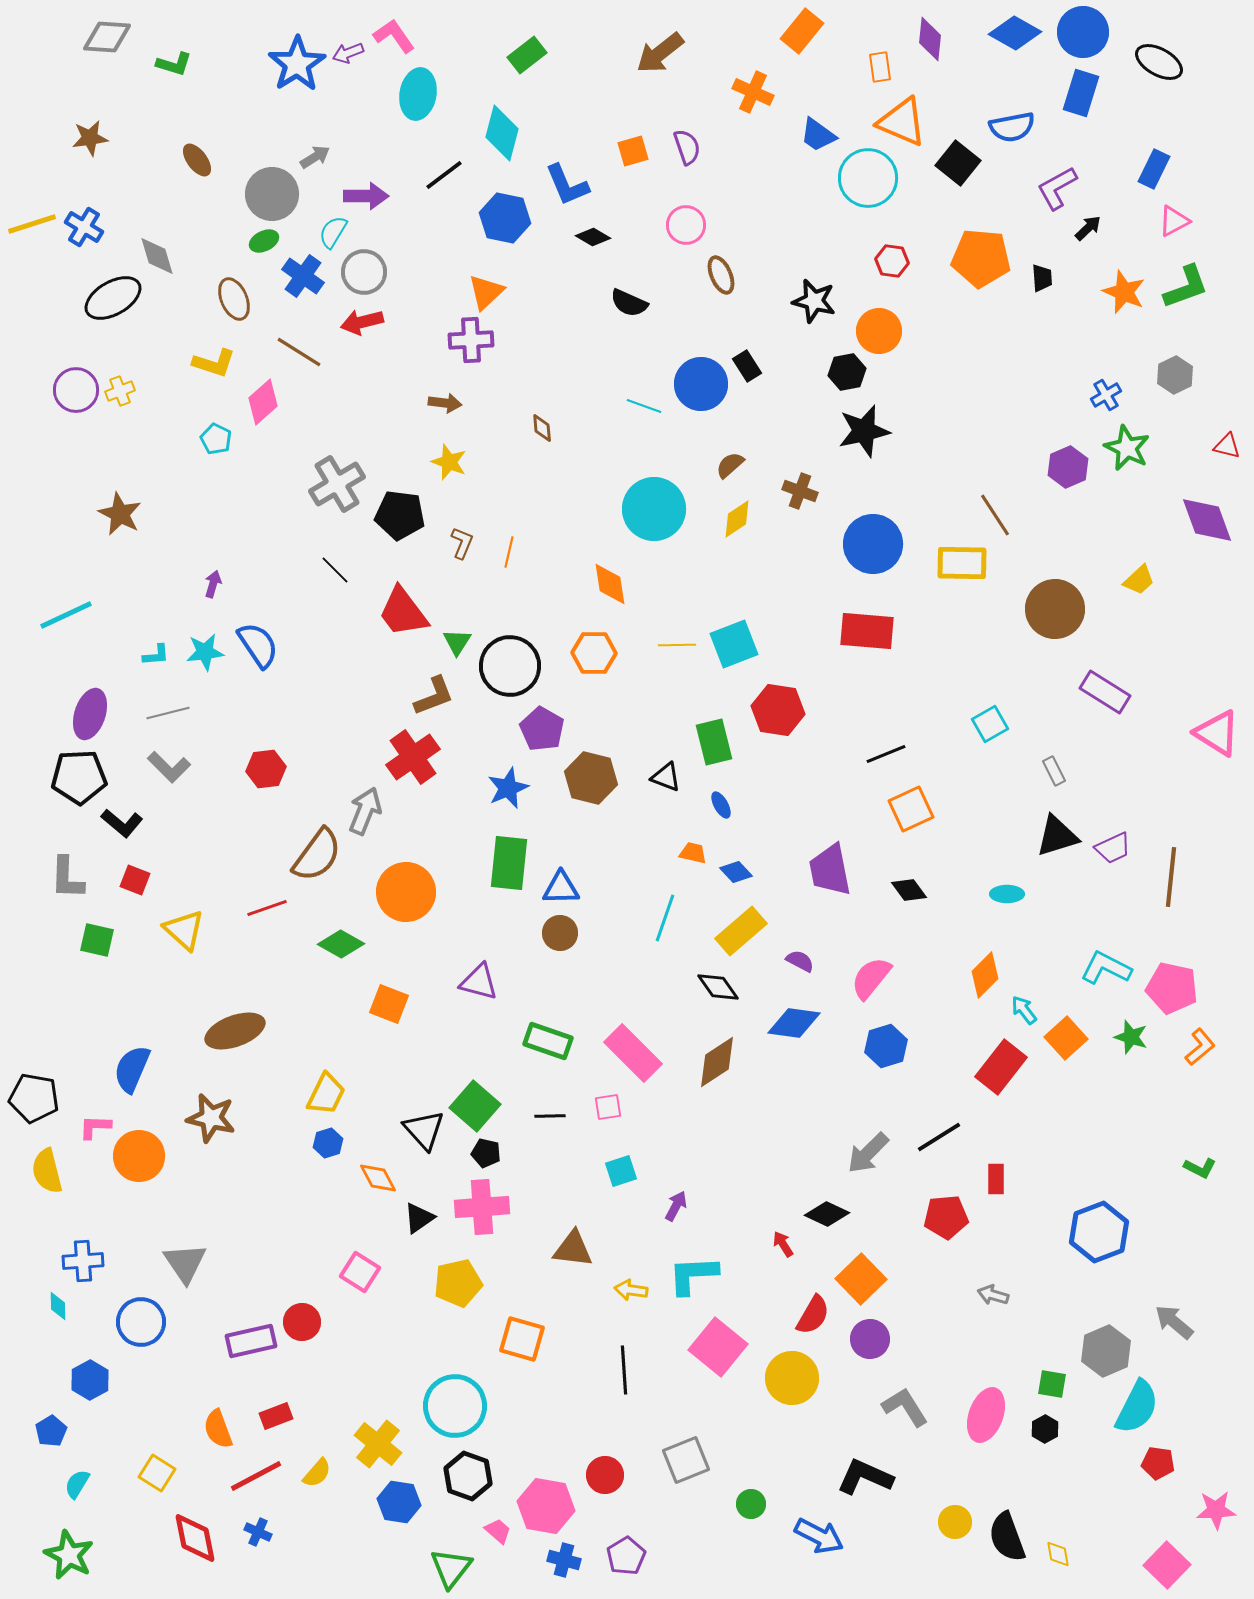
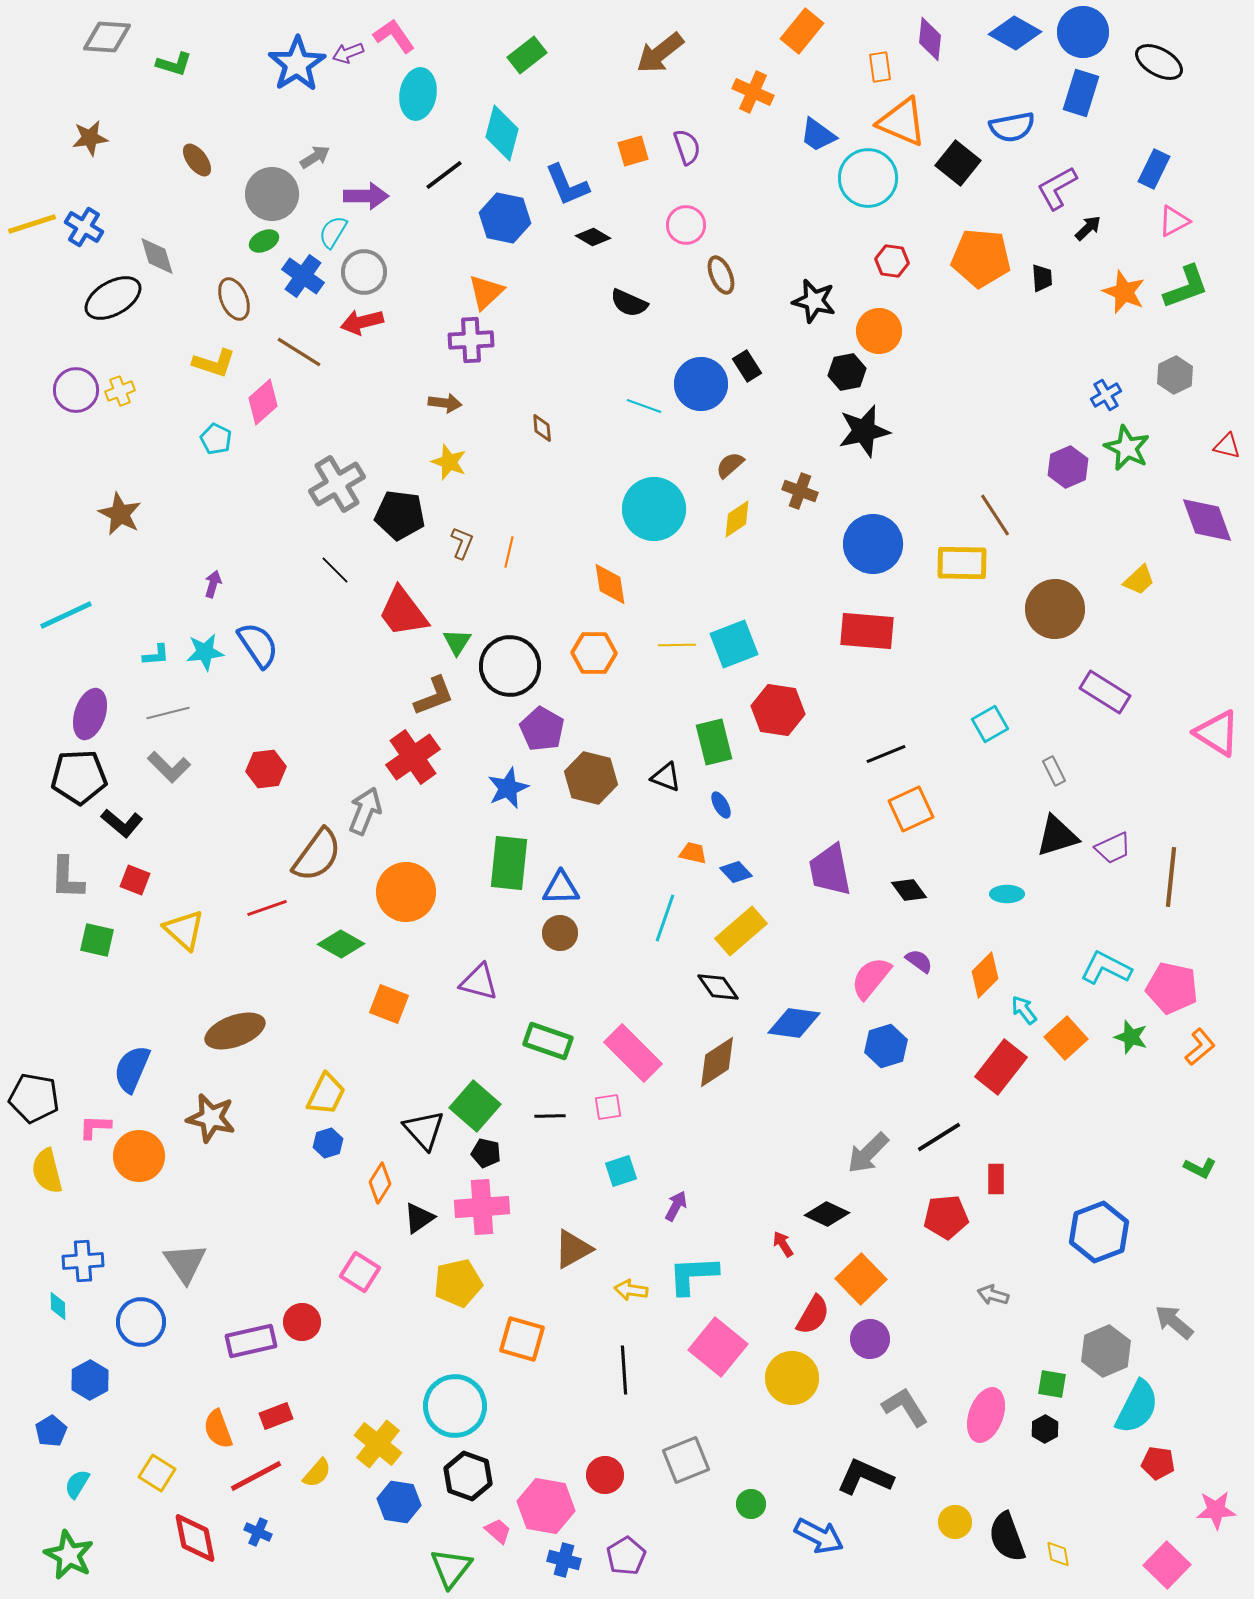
purple semicircle at (800, 961): moved 119 px right; rotated 8 degrees clockwise
orange diamond at (378, 1178): moved 2 px right, 5 px down; rotated 60 degrees clockwise
brown triangle at (573, 1249): rotated 36 degrees counterclockwise
